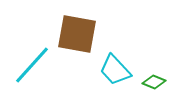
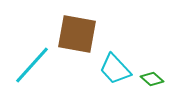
cyan trapezoid: moved 1 px up
green diamond: moved 2 px left, 3 px up; rotated 20 degrees clockwise
